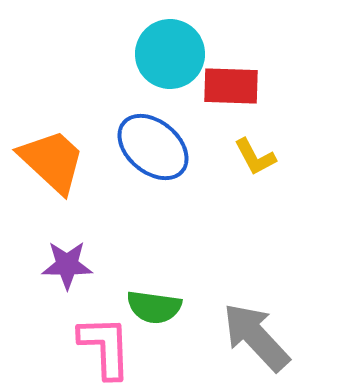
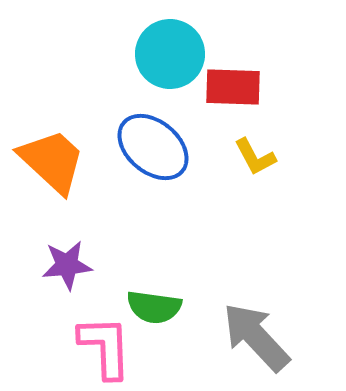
red rectangle: moved 2 px right, 1 px down
purple star: rotated 6 degrees counterclockwise
